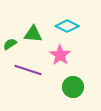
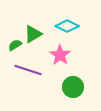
green triangle: rotated 36 degrees counterclockwise
green semicircle: moved 5 px right, 1 px down
